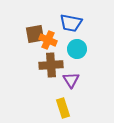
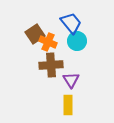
blue trapezoid: rotated 140 degrees counterclockwise
brown square: rotated 24 degrees counterclockwise
orange cross: moved 2 px down
cyan circle: moved 8 px up
yellow rectangle: moved 5 px right, 3 px up; rotated 18 degrees clockwise
